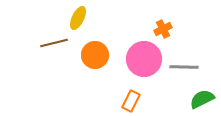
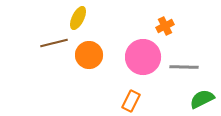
orange cross: moved 2 px right, 3 px up
orange circle: moved 6 px left
pink circle: moved 1 px left, 2 px up
